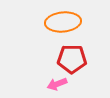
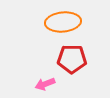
pink arrow: moved 12 px left
